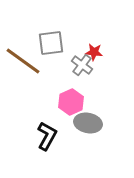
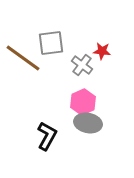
red star: moved 8 px right, 1 px up
brown line: moved 3 px up
pink hexagon: moved 12 px right
